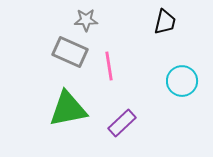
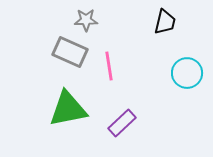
cyan circle: moved 5 px right, 8 px up
